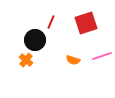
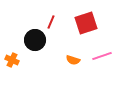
orange cross: moved 14 px left; rotated 16 degrees counterclockwise
